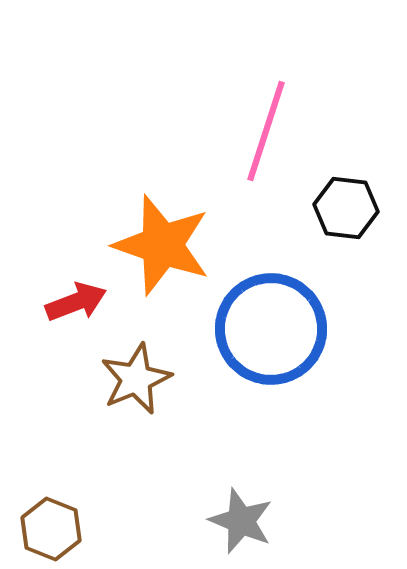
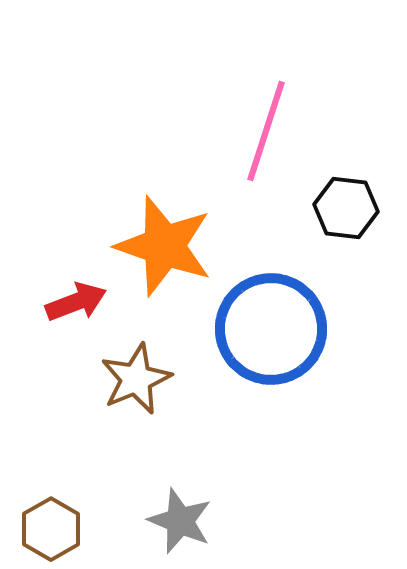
orange star: moved 2 px right, 1 px down
gray star: moved 61 px left
brown hexagon: rotated 8 degrees clockwise
